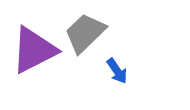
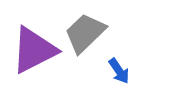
blue arrow: moved 2 px right
